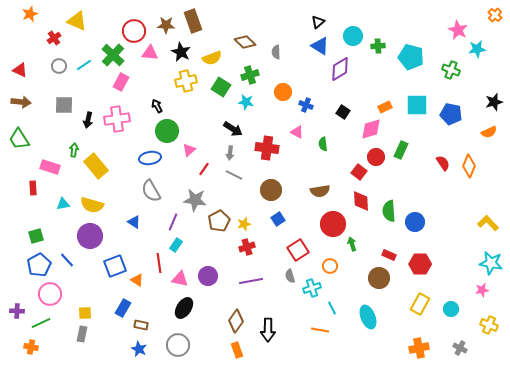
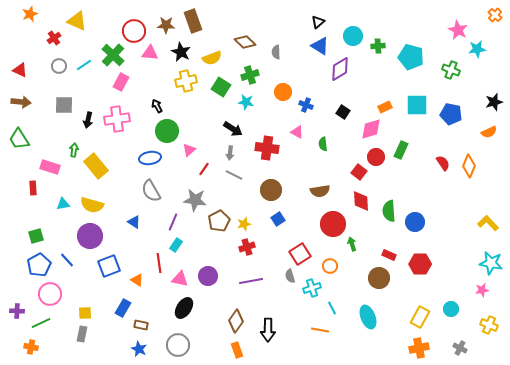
red square at (298, 250): moved 2 px right, 4 px down
blue square at (115, 266): moved 6 px left
yellow rectangle at (420, 304): moved 13 px down
